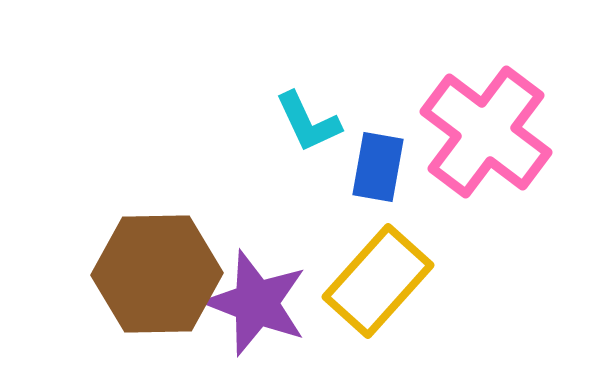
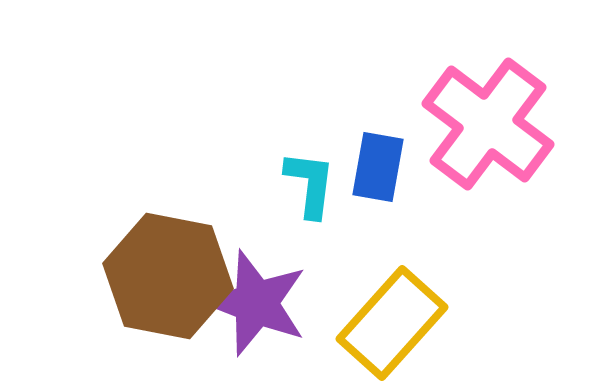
cyan L-shape: moved 2 px right, 62 px down; rotated 148 degrees counterclockwise
pink cross: moved 2 px right, 8 px up
brown hexagon: moved 11 px right, 2 px down; rotated 12 degrees clockwise
yellow rectangle: moved 14 px right, 42 px down
